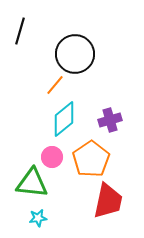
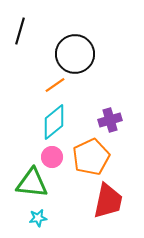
orange line: rotated 15 degrees clockwise
cyan diamond: moved 10 px left, 3 px down
orange pentagon: moved 2 px up; rotated 9 degrees clockwise
